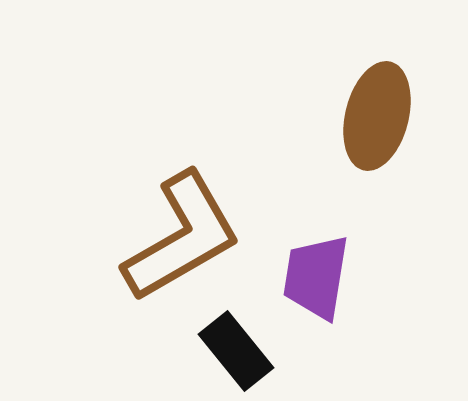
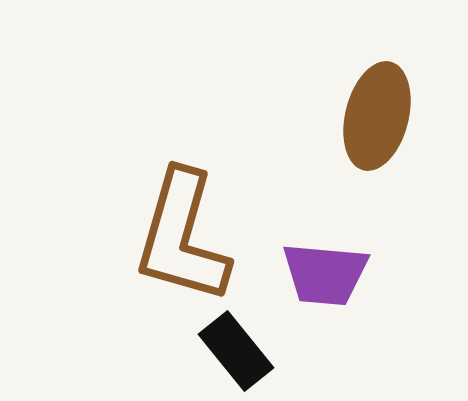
brown L-shape: rotated 136 degrees clockwise
purple trapezoid: moved 9 px right, 3 px up; rotated 94 degrees counterclockwise
